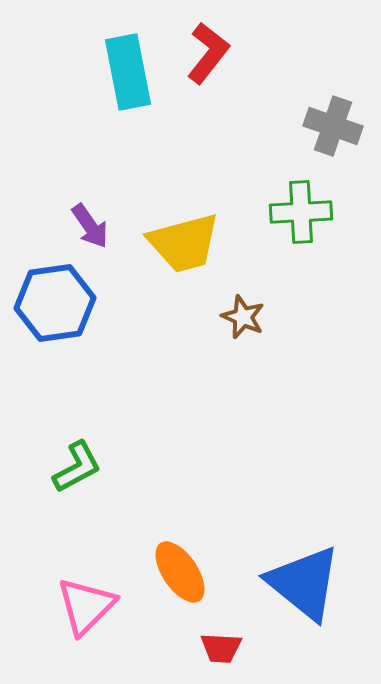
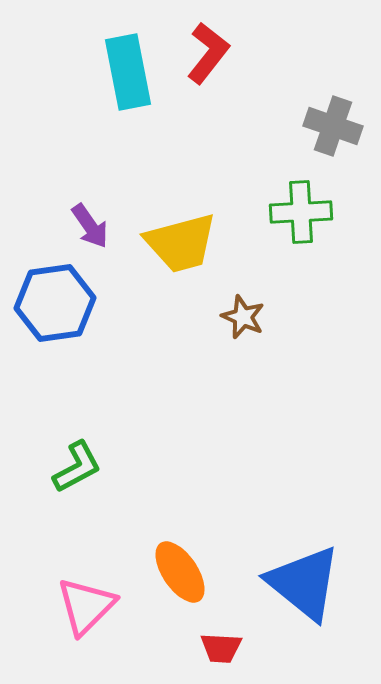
yellow trapezoid: moved 3 px left
